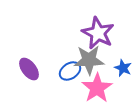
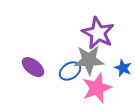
purple ellipse: moved 4 px right, 2 px up; rotated 15 degrees counterclockwise
pink star: rotated 12 degrees clockwise
